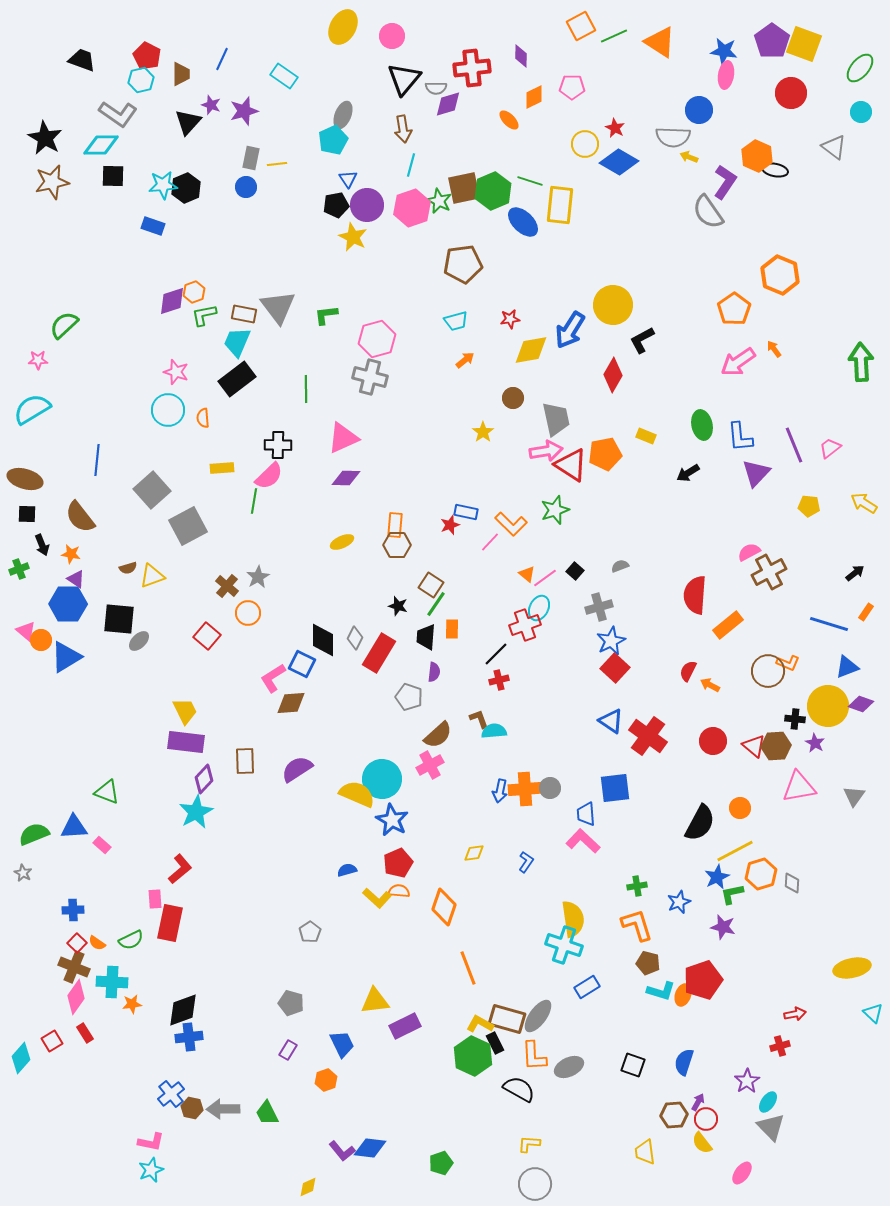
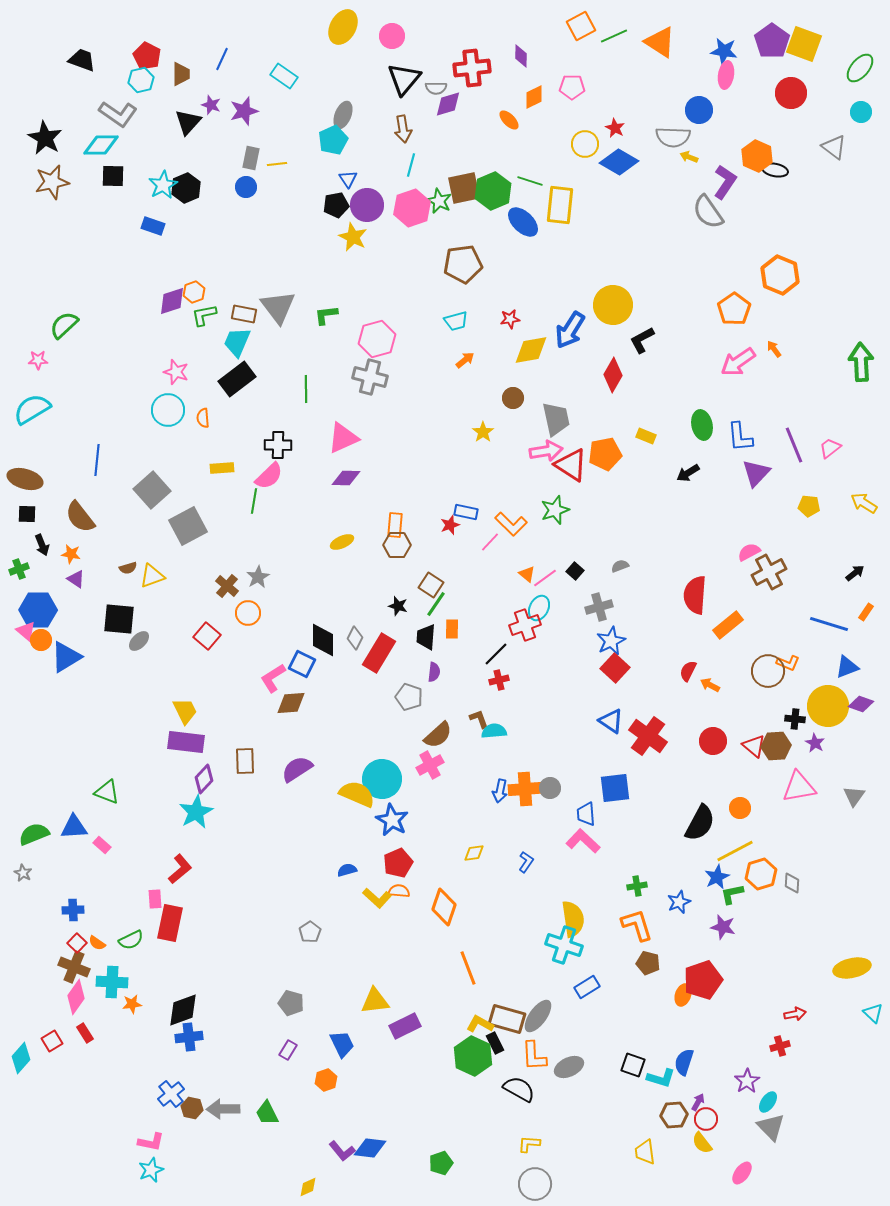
cyan star at (163, 185): rotated 24 degrees counterclockwise
blue hexagon at (68, 604): moved 30 px left, 6 px down
cyan L-shape at (661, 991): moved 87 px down
